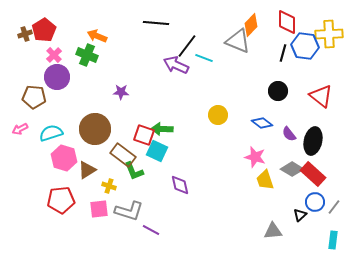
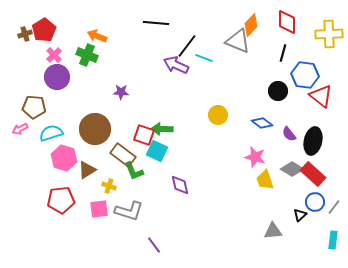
blue hexagon at (305, 46): moved 29 px down
brown pentagon at (34, 97): moved 10 px down
purple line at (151, 230): moved 3 px right, 15 px down; rotated 24 degrees clockwise
